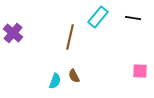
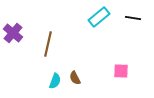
cyan rectangle: moved 1 px right; rotated 10 degrees clockwise
brown line: moved 22 px left, 7 px down
pink square: moved 19 px left
brown semicircle: moved 1 px right, 2 px down
